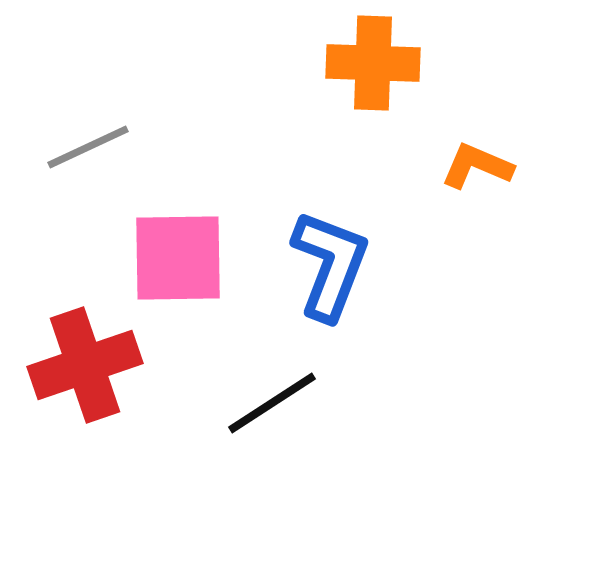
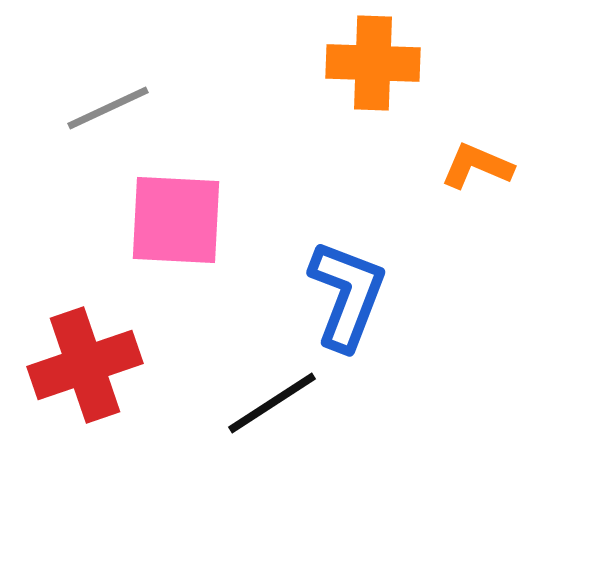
gray line: moved 20 px right, 39 px up
pink square: moved 2 px left, 38 px up; rotated 4 degrees clockwise
blue L-shape: moved 17 px right, 30 px down
